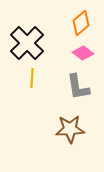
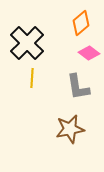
pink diamond: moved 6 px right
brown star: rotated 8 degrees counterclockwise
